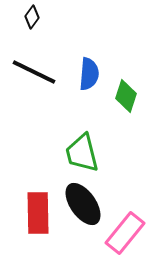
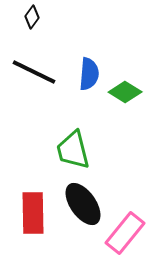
green diamond: moved 1 px left, 4 px up; rotated 76 degrees counterclockwise
green trapezoid: moved 9 px left, 3 px up
red rectangle: moved 5 px left
